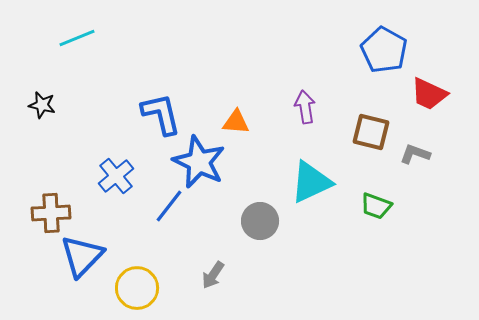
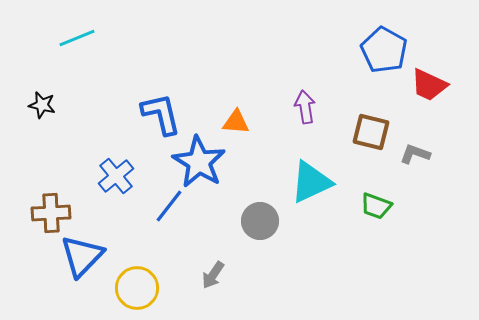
red trapezoid: moved 9 px up
blue star: rotated 6 degrees clockwise
